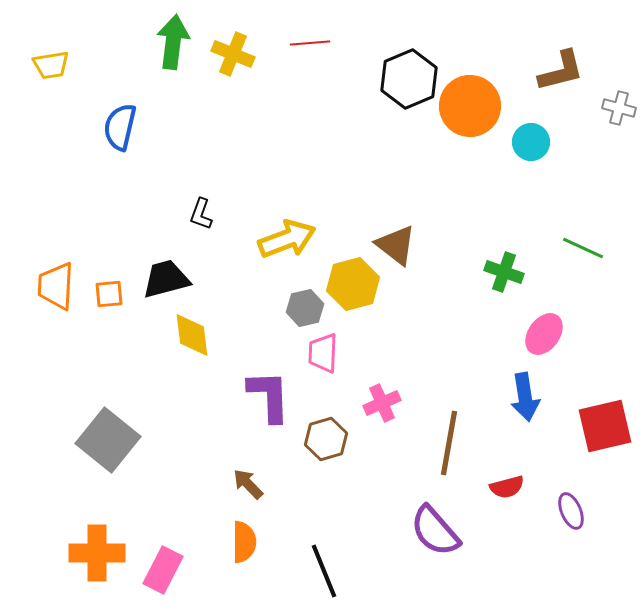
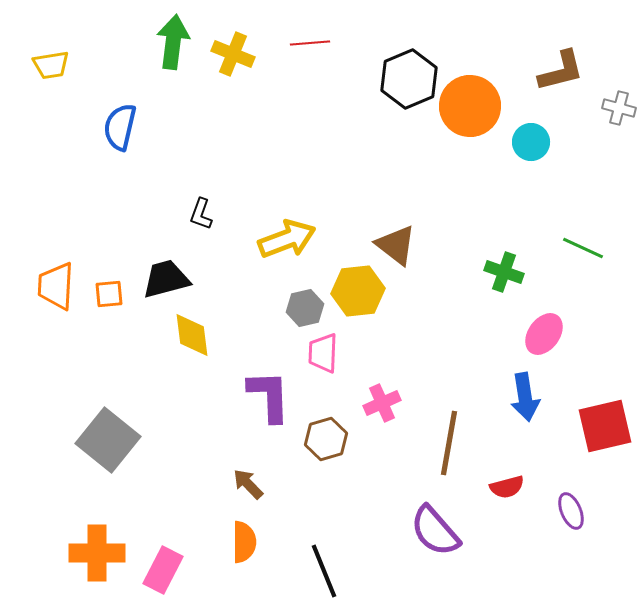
yellow hexagon: moved 5 px right, 7 px down; rotated 9 degrees clockwise
